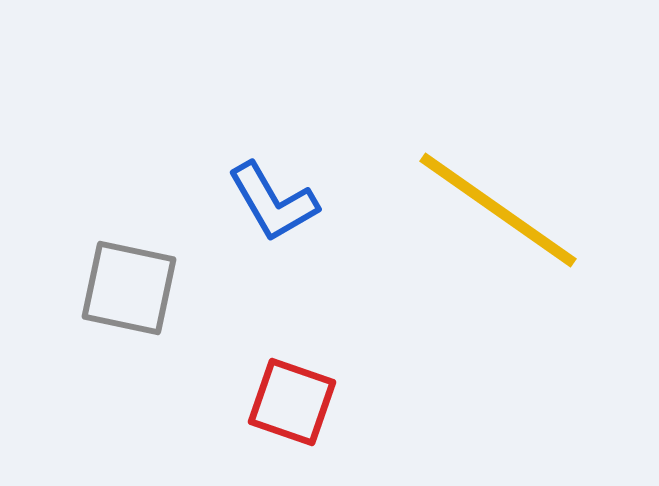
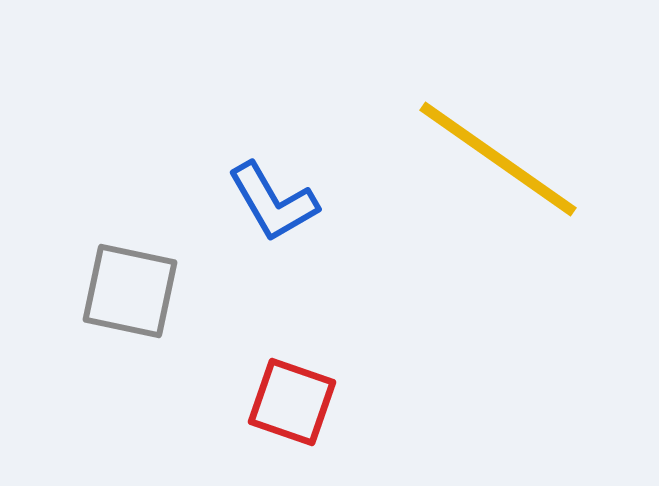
yellow line: moved 51 px up
gray square: moved 1 px right, 3 px down
